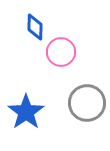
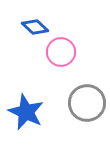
blue diamond: rotated 48 degrees counterclockwise
blue star: rotated 12 degrees counterclockwise
